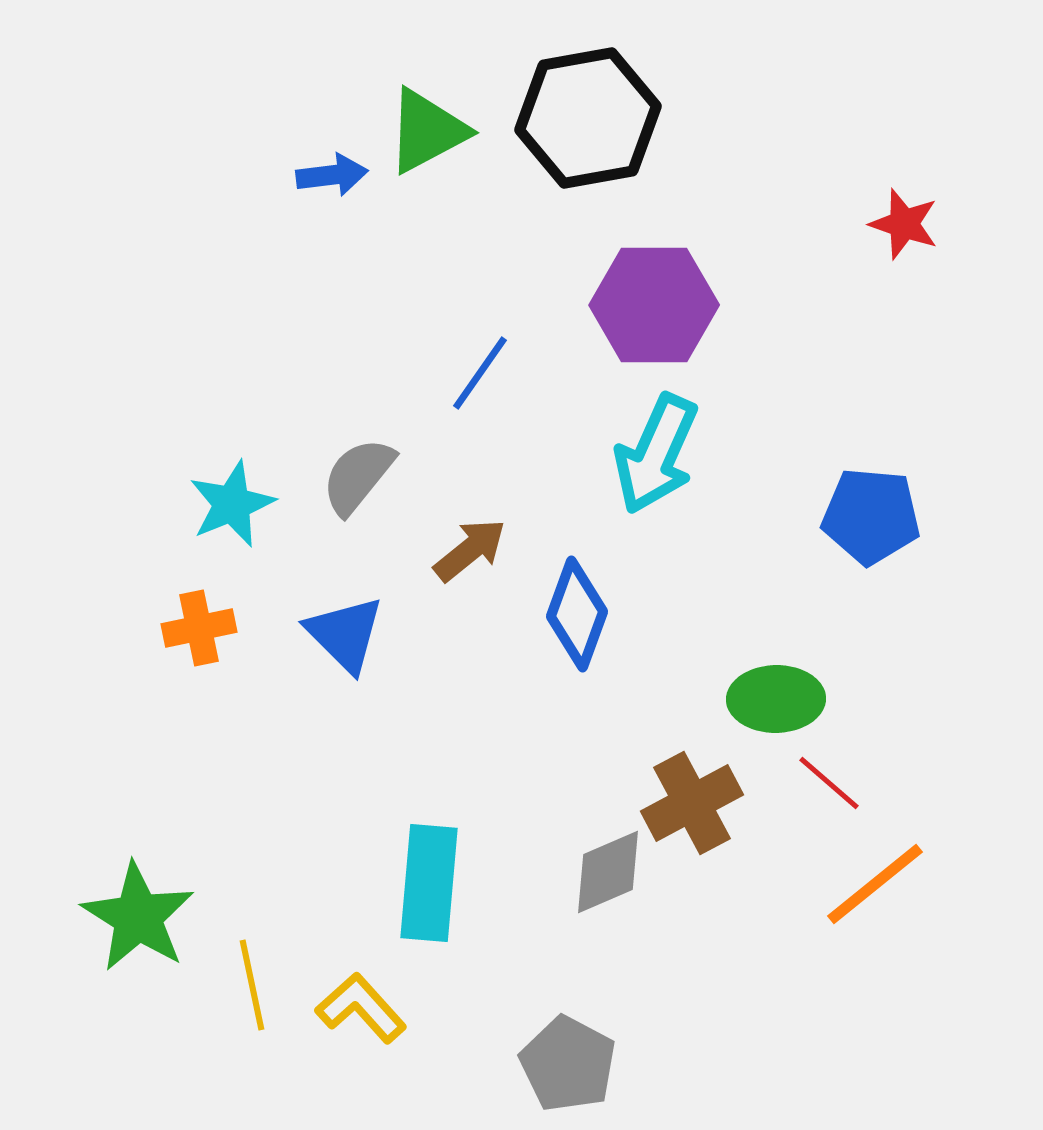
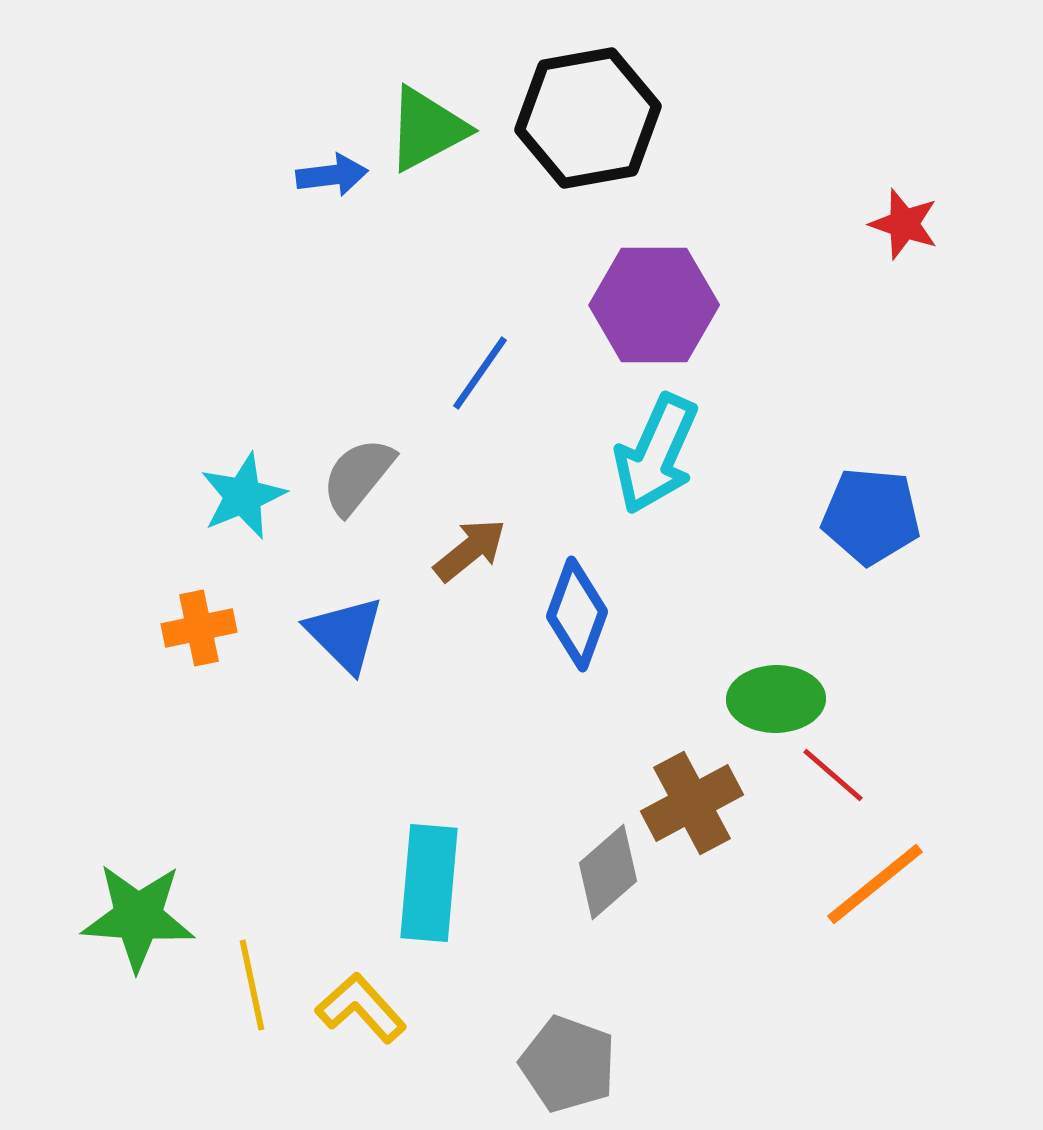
green triangle: moved 2 px up
cyan star: moved 11 px right, 8 px up
red line: moved 4 px right, 8 px up
gray diamond: rotated 18 degrees counterclockwise
green star: rotated 28 degrees counterclockwise
gray pentagon: rotated 8 degrees counterclockwise
